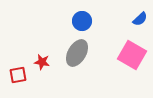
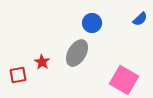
blue circle: moved 10 px right, 2 px down
pink square: moved 8 px left, 25 px down
red star: rotated 21 degrees clockwise
